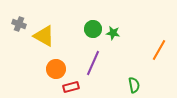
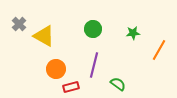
gray cross: rotated 24 degrees clockwise
green star: moved 20 px right; rotated 16 degrees counterclockwise
purple line: moved 1 px right, 2 px down; rotated 10 degrees counterclockwise
green semicircle: moved 16 px left, 1 px up; rotated 42 degrees counterclockwise
